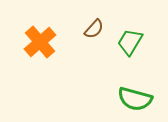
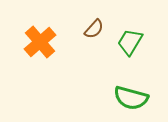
green semicircle: moved 4 px left, 1 px up
